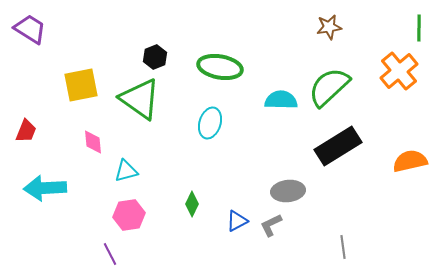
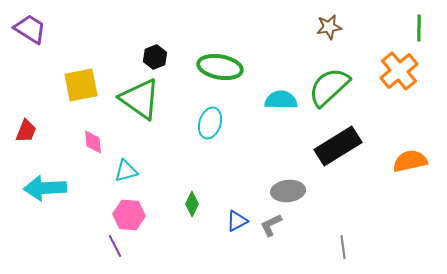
pink hexagon: rotated 12 degrees clockwise
purple line: moved 5 px right, 8 px up
